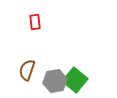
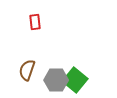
gray hexagon: moved 1 px right, 1 px up; rotated 10 degrees clockwise
